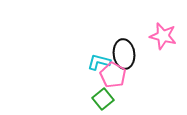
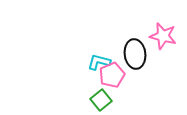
black ellipse: moved 11 px right
pink pentagon: moved 1 px left; rotated 20 degrees clockwise
green square: moved 2 px left, 1 px down
